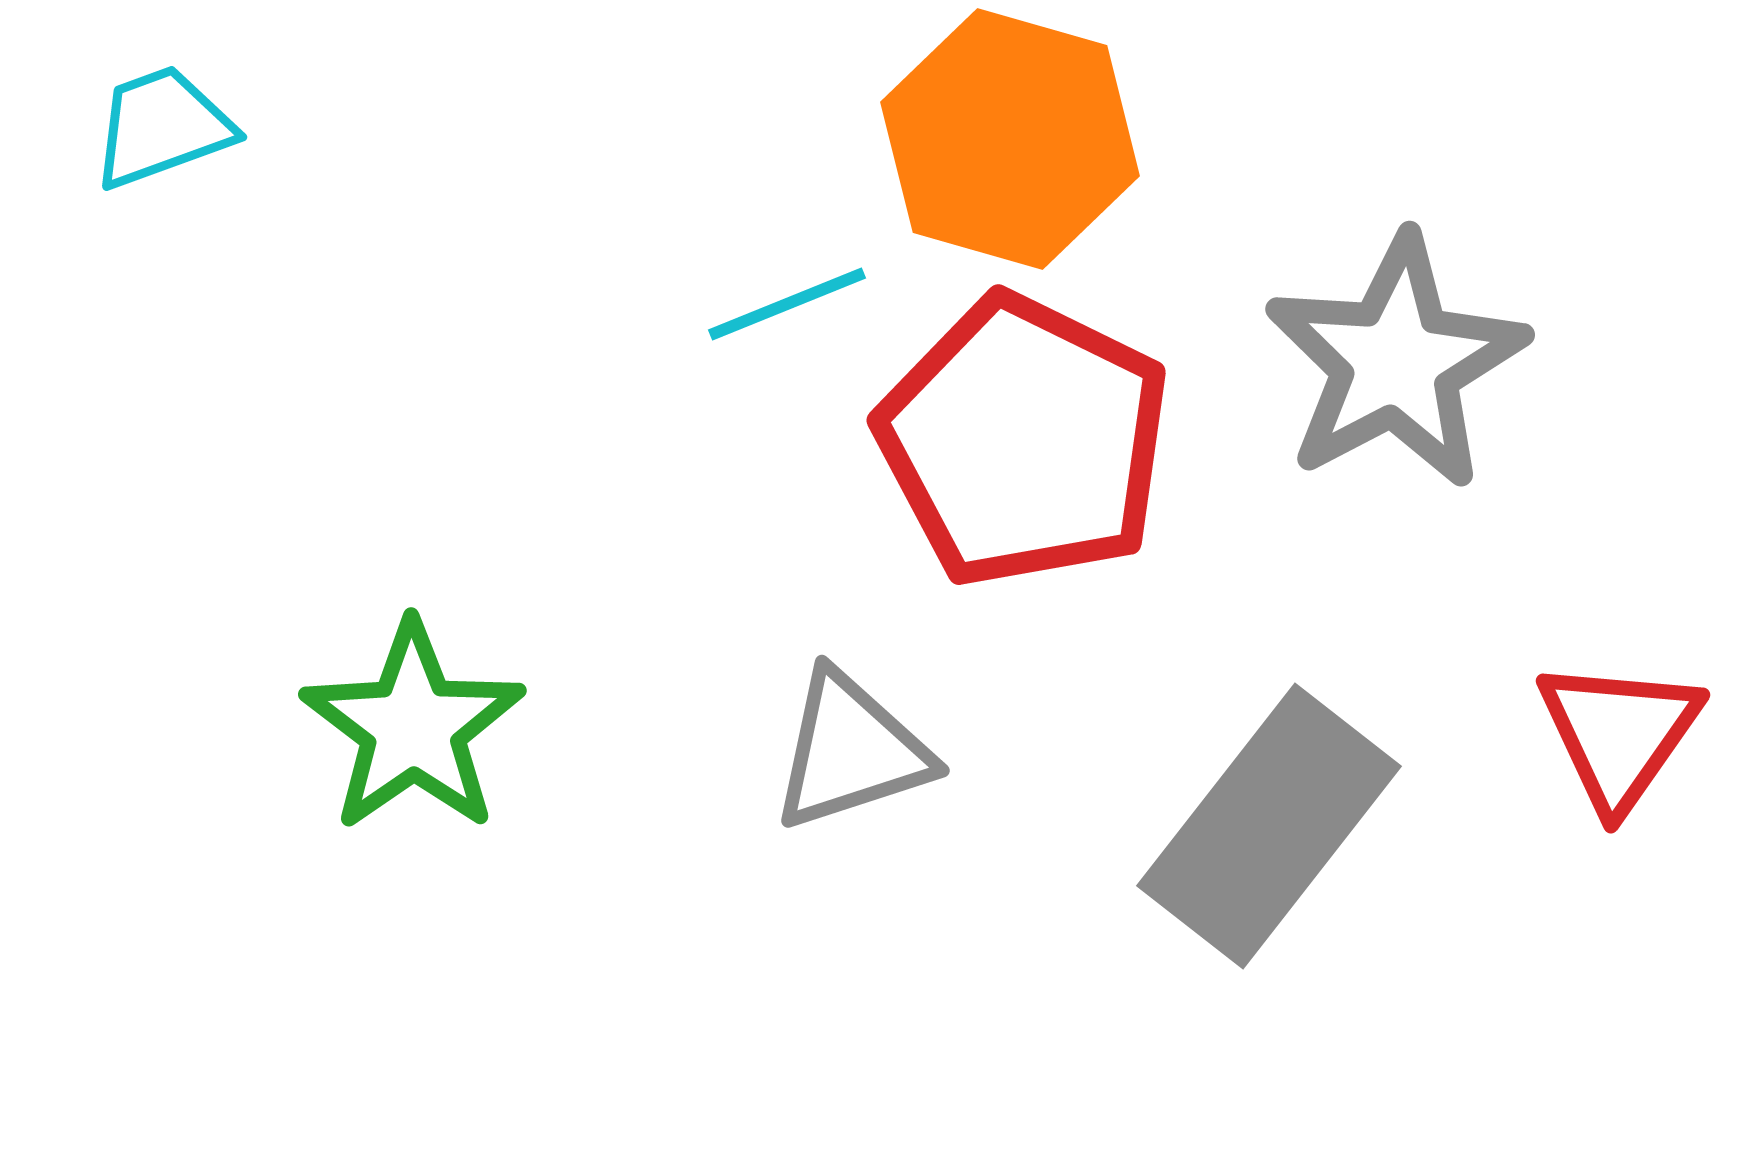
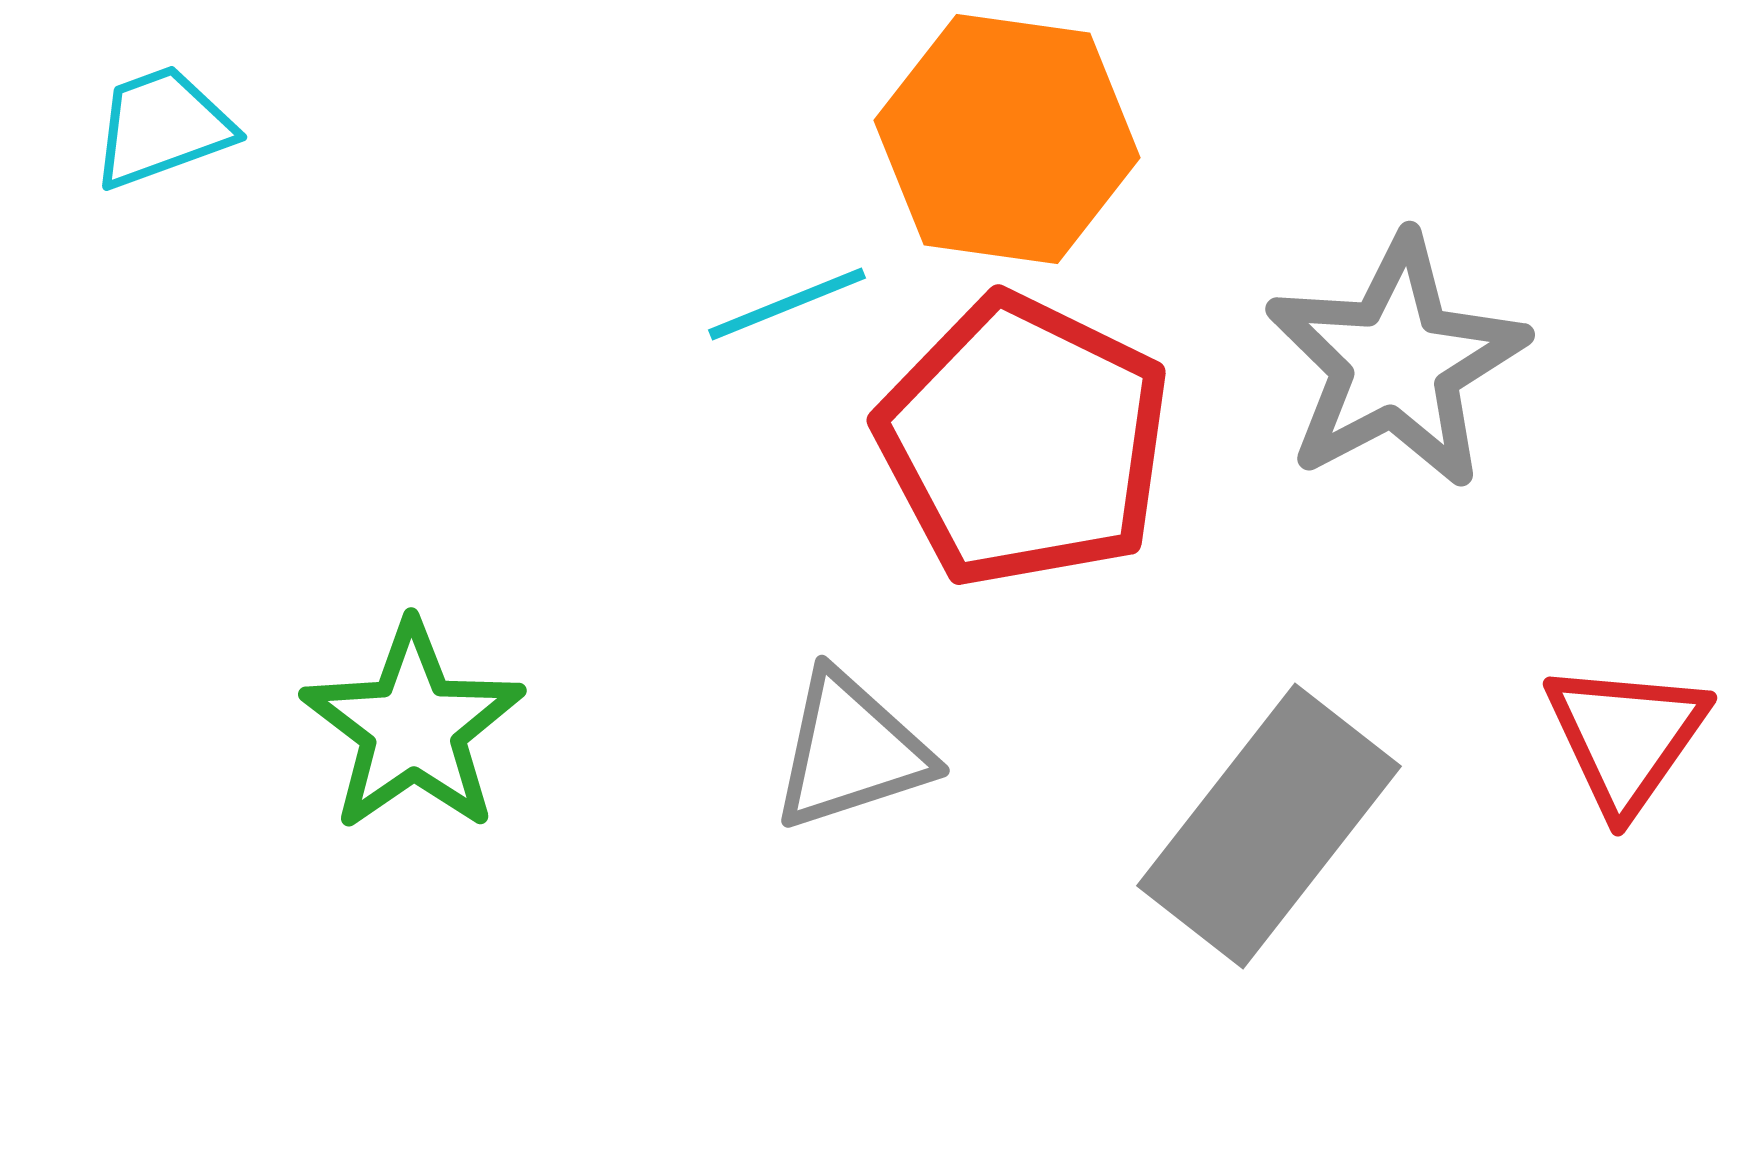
orange hexagon: moved 3 px left; rotated 8 degrees counterclockwise
red triangle: moved 7 px right, 3 px down
